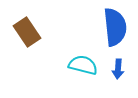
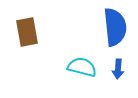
brown rectangle: rotated 24 degrees clockwise
cyan semicircle: moved 1 px left, 2 px down
